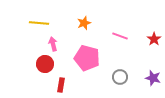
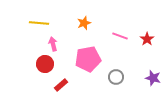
red star: moved 7 px left
pink pentagon: moved 1 px right, 1 px down; rotated 25 degrees counterclockwise
gray circle: moved 4 px left
red rectangle: rotated 40 degrees clockwise
